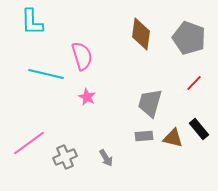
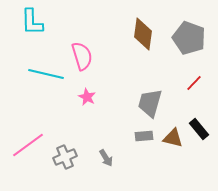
brown diamond: moved 2 px right
pink line: moved 1 px left, 2 px down
